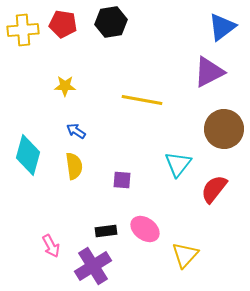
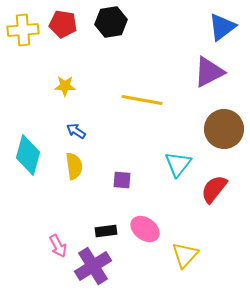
pink arrow: moved 7 px right
